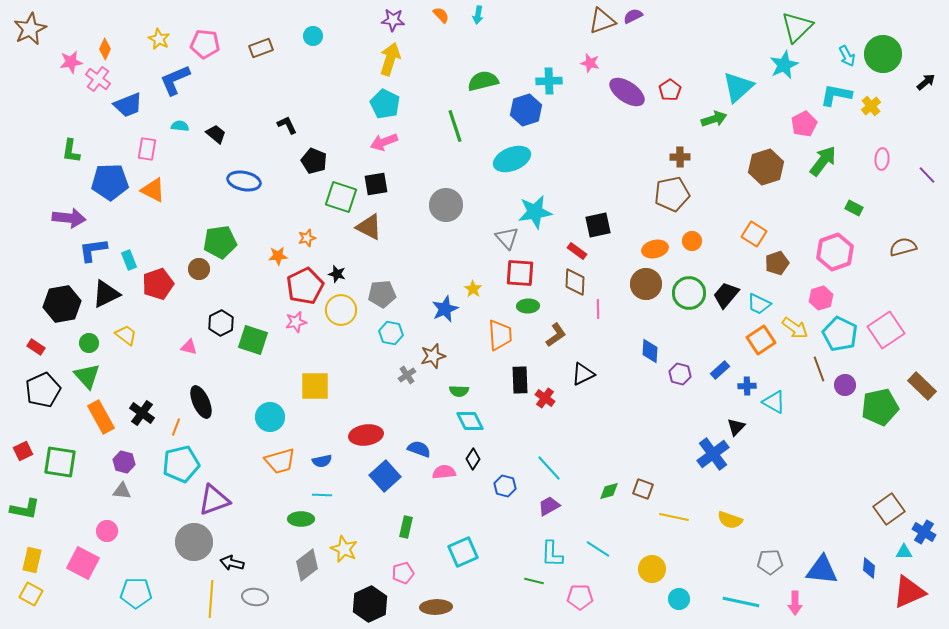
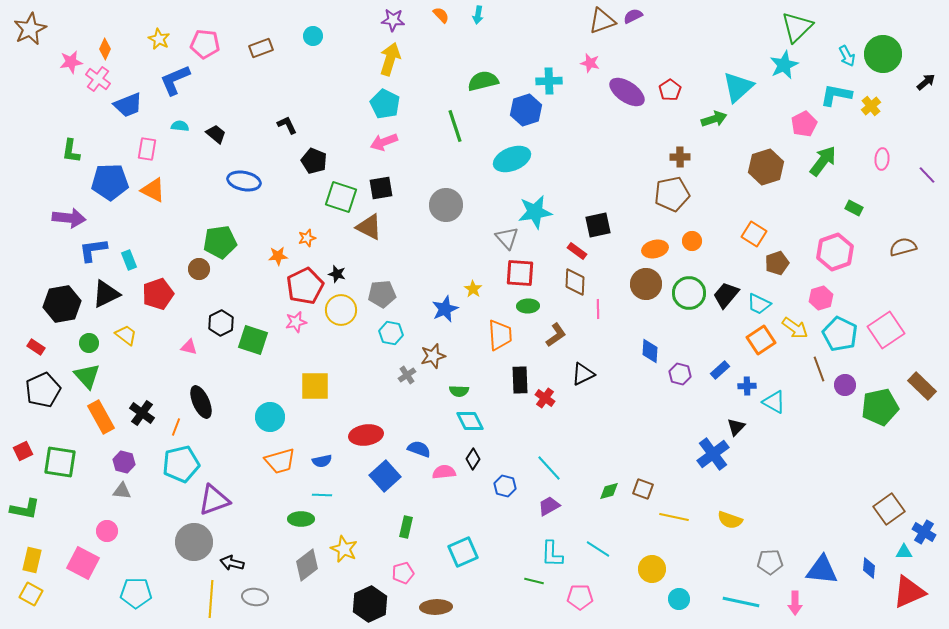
black square at (376, 184): moved 5 px right, 4 px down
red pentagon at (158, 284): moved 10 px down
